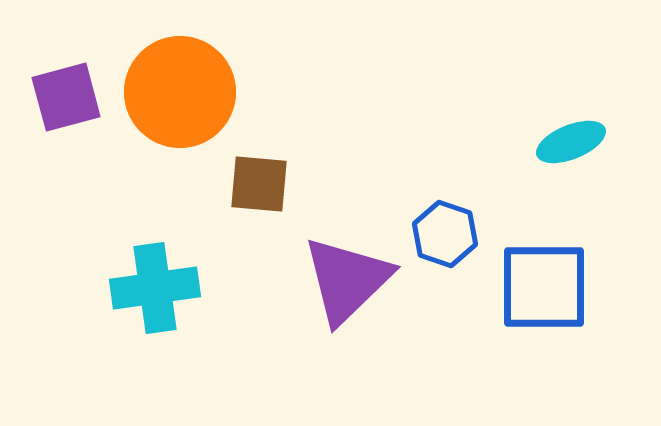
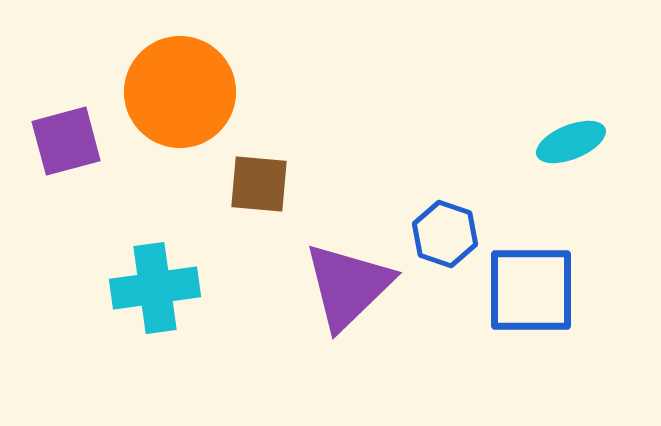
purple square: moved 44 px down
purple triangle: moved 1 px right, 6 px down
blue square: moved 13 px left, 3 px down
